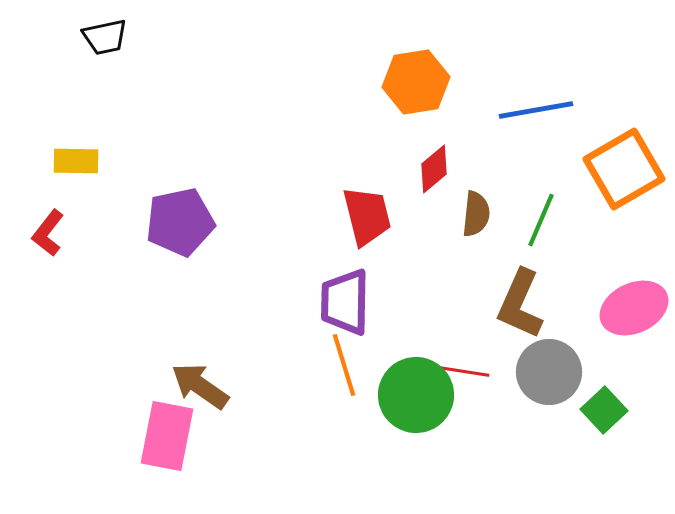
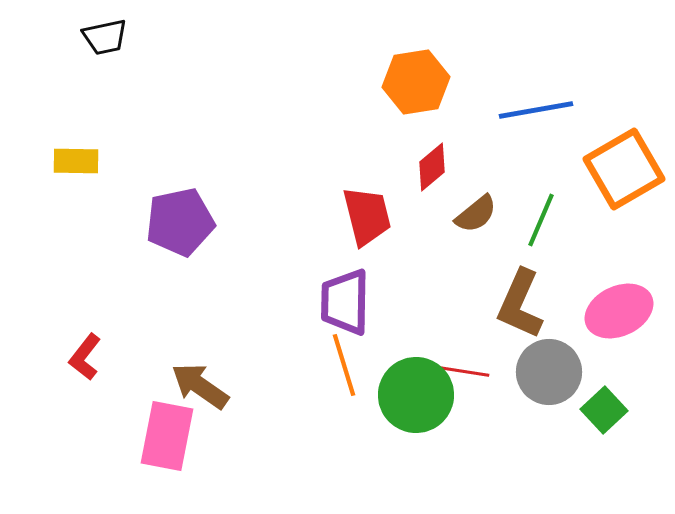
red diamond: moved 2 px left, 2 px up
brown semicircle: rotated 45 degrees clockwise
red L-shape: moved 37 px right, 124 px down
pink ellipse: moved 15 px left, 3 px down
